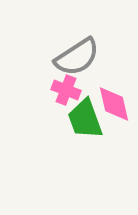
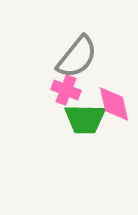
gray semicircle: rotated 18 degrees counterclockwise
green trapezoid: rotated 69 degrees counterclockwise
